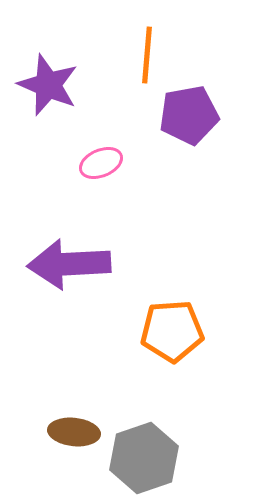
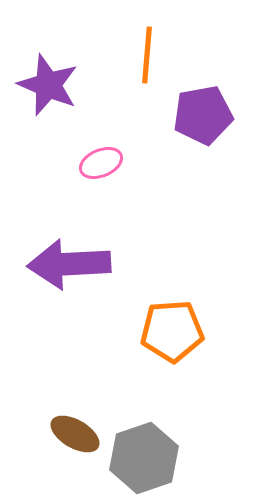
purple pentagon: moved 14 px right
brown ellipse: moved 1 px right, 2 px down; rotated 24 degrees clockwise
